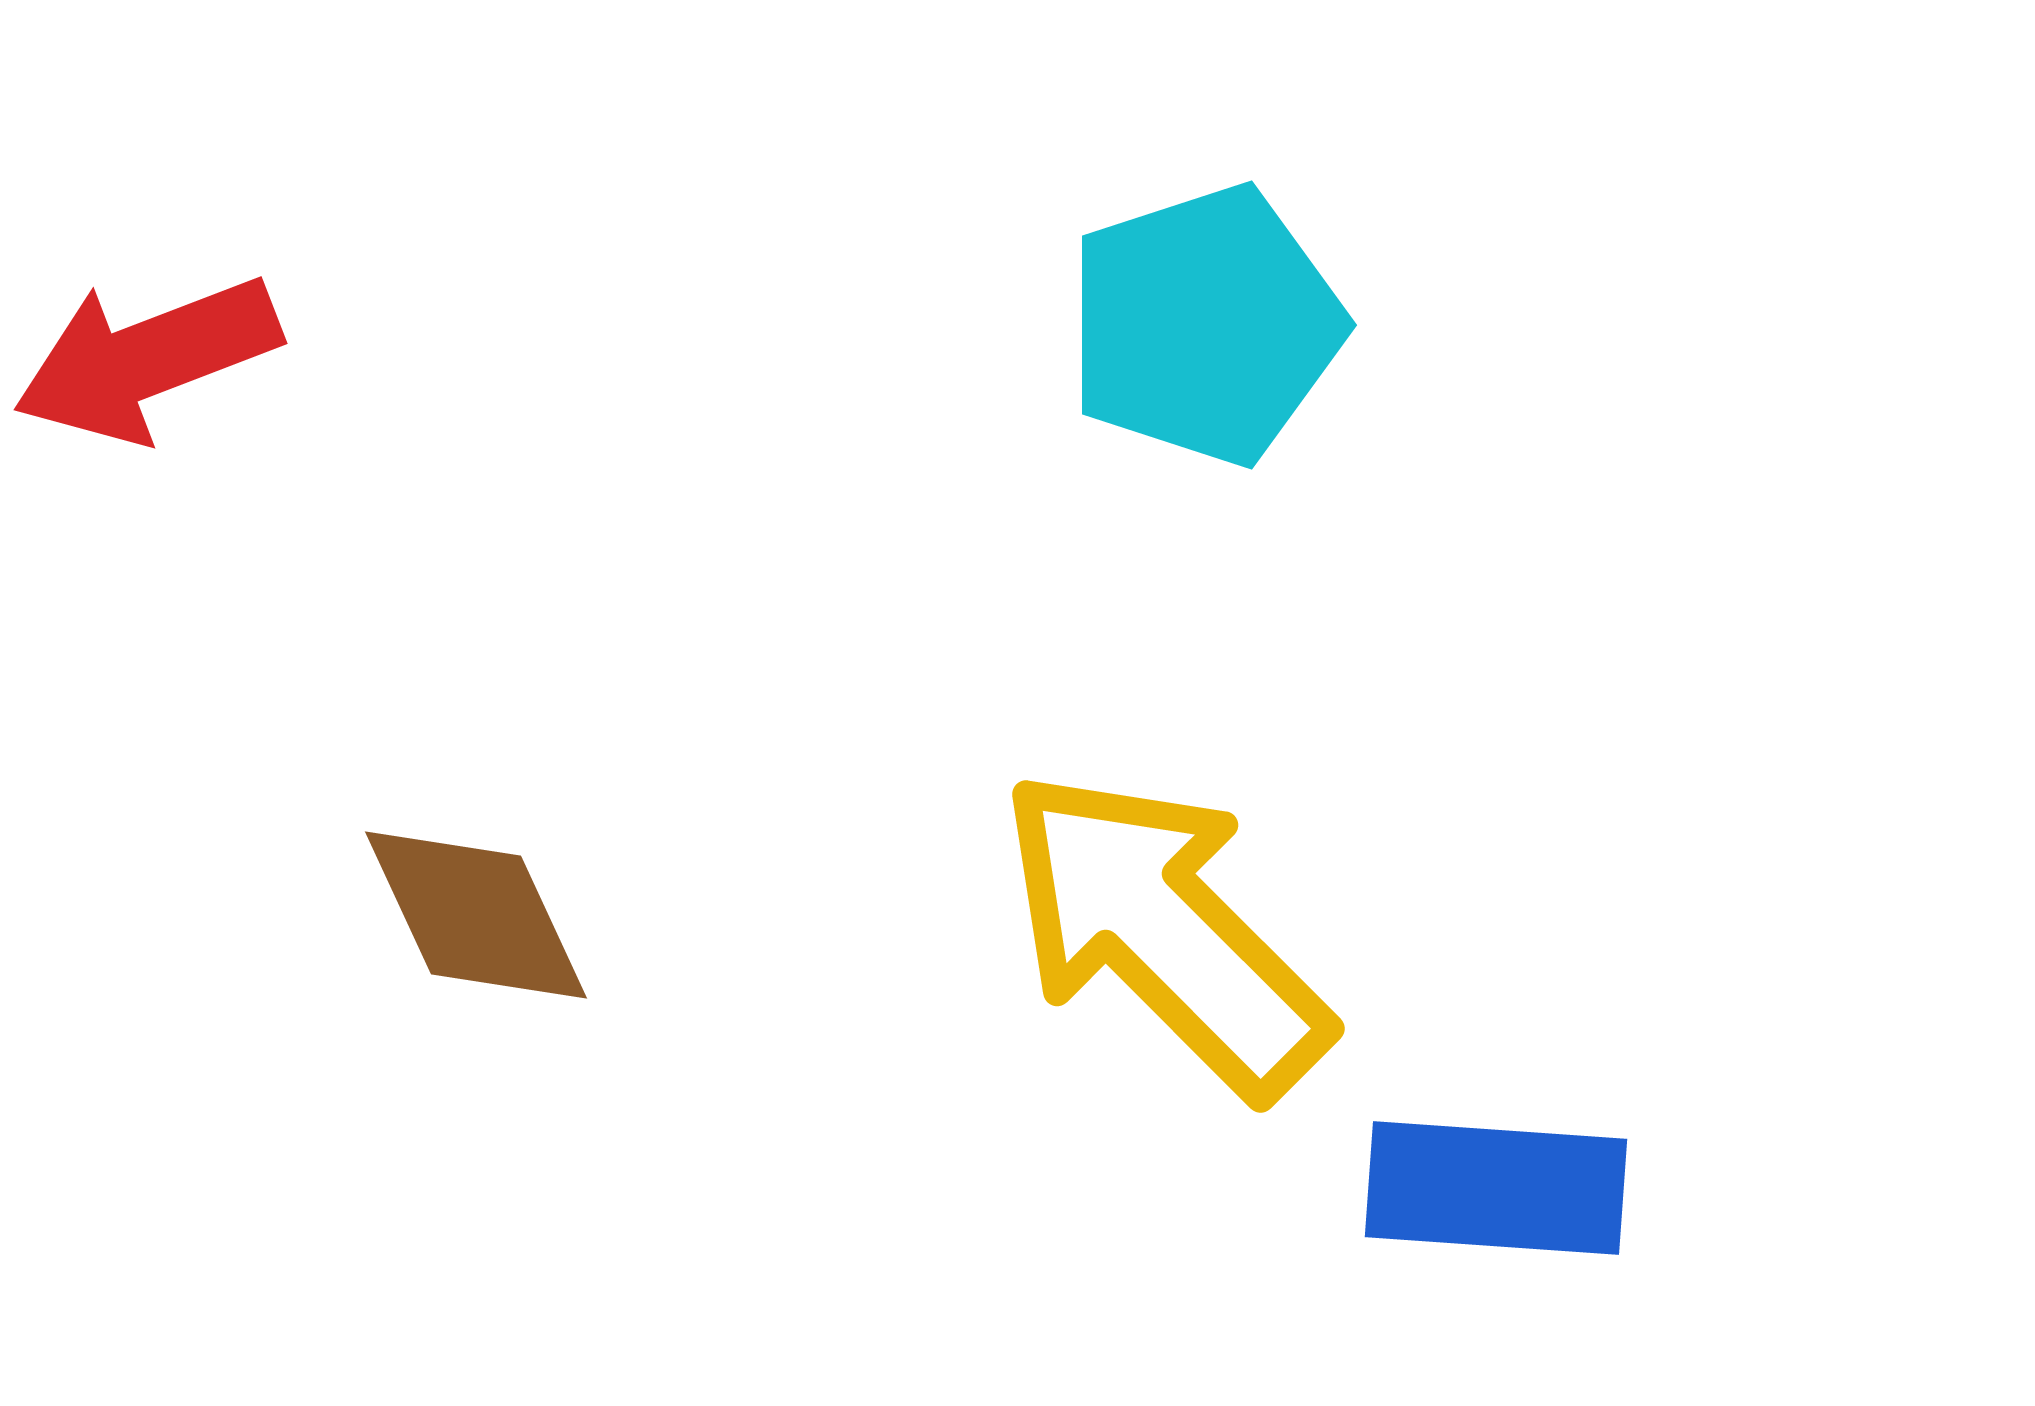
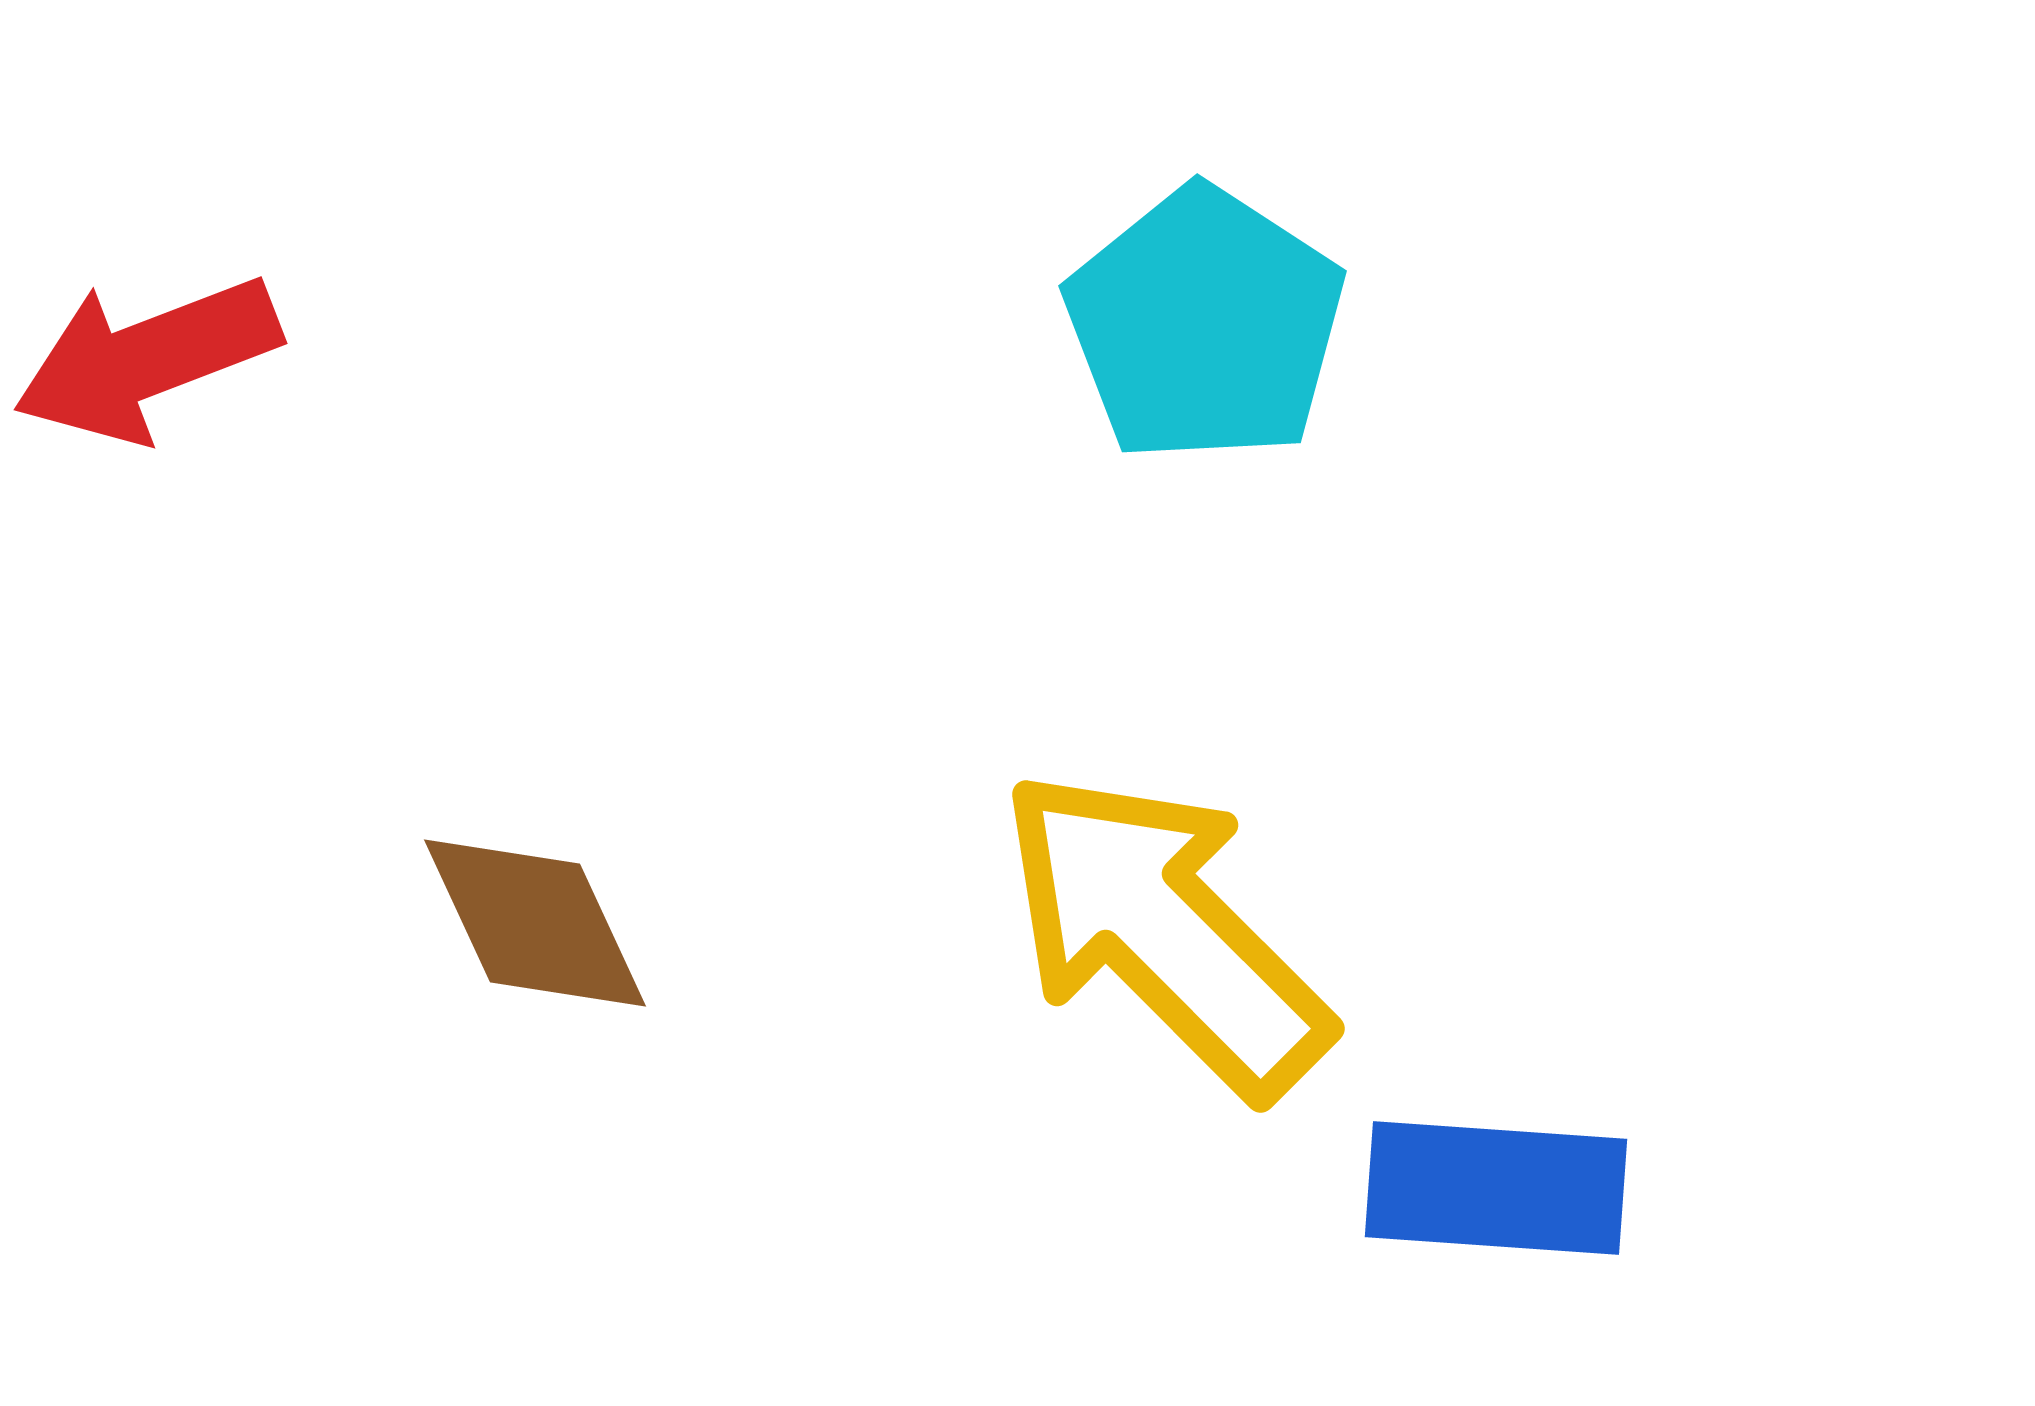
cyan pentagon: rotated 21 degrees counterclockwise
brown diamond: moved 59 px right, 8 px down
